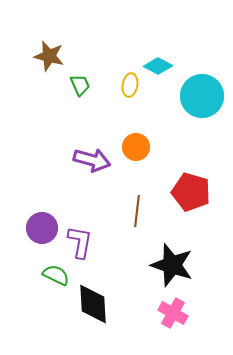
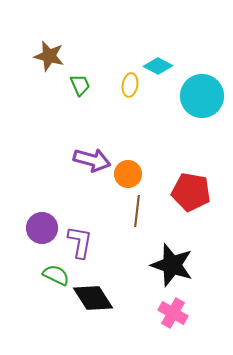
orange circle: moved 8 px left, 27 px down
red pentagon: rotated 6 degrees counterclockwise
black diamond: moved 6 px up; rotated 30 degrees counterclockwise
